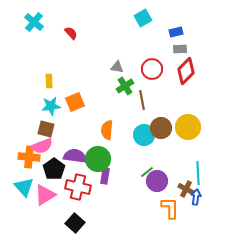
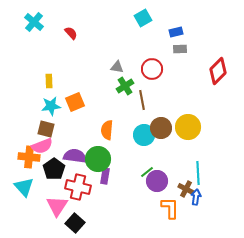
red diamond: moved 32 px right
pink triangle: moved 12 px right, 11 px down; rotated 25 degrees counterclockwise
